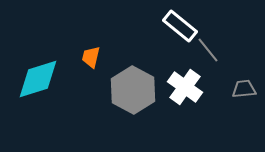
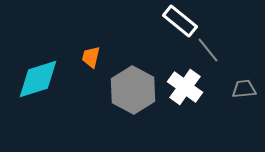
white rectangle: moved 5 px up
